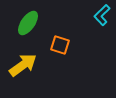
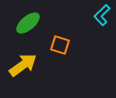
green ellipse: rotated 15 degrees clockwise
